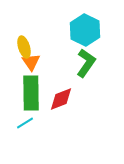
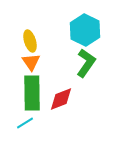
yellow ellipse: moved 6 px right, 6 px up
green rectangle: moved 1 px right
